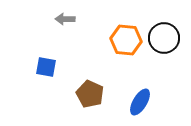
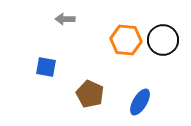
black circle: moved 1 px left, 2 px down
